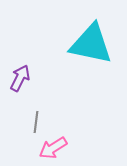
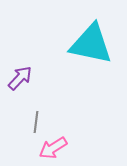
purple arrow: rotated 16 degrees clockwise
